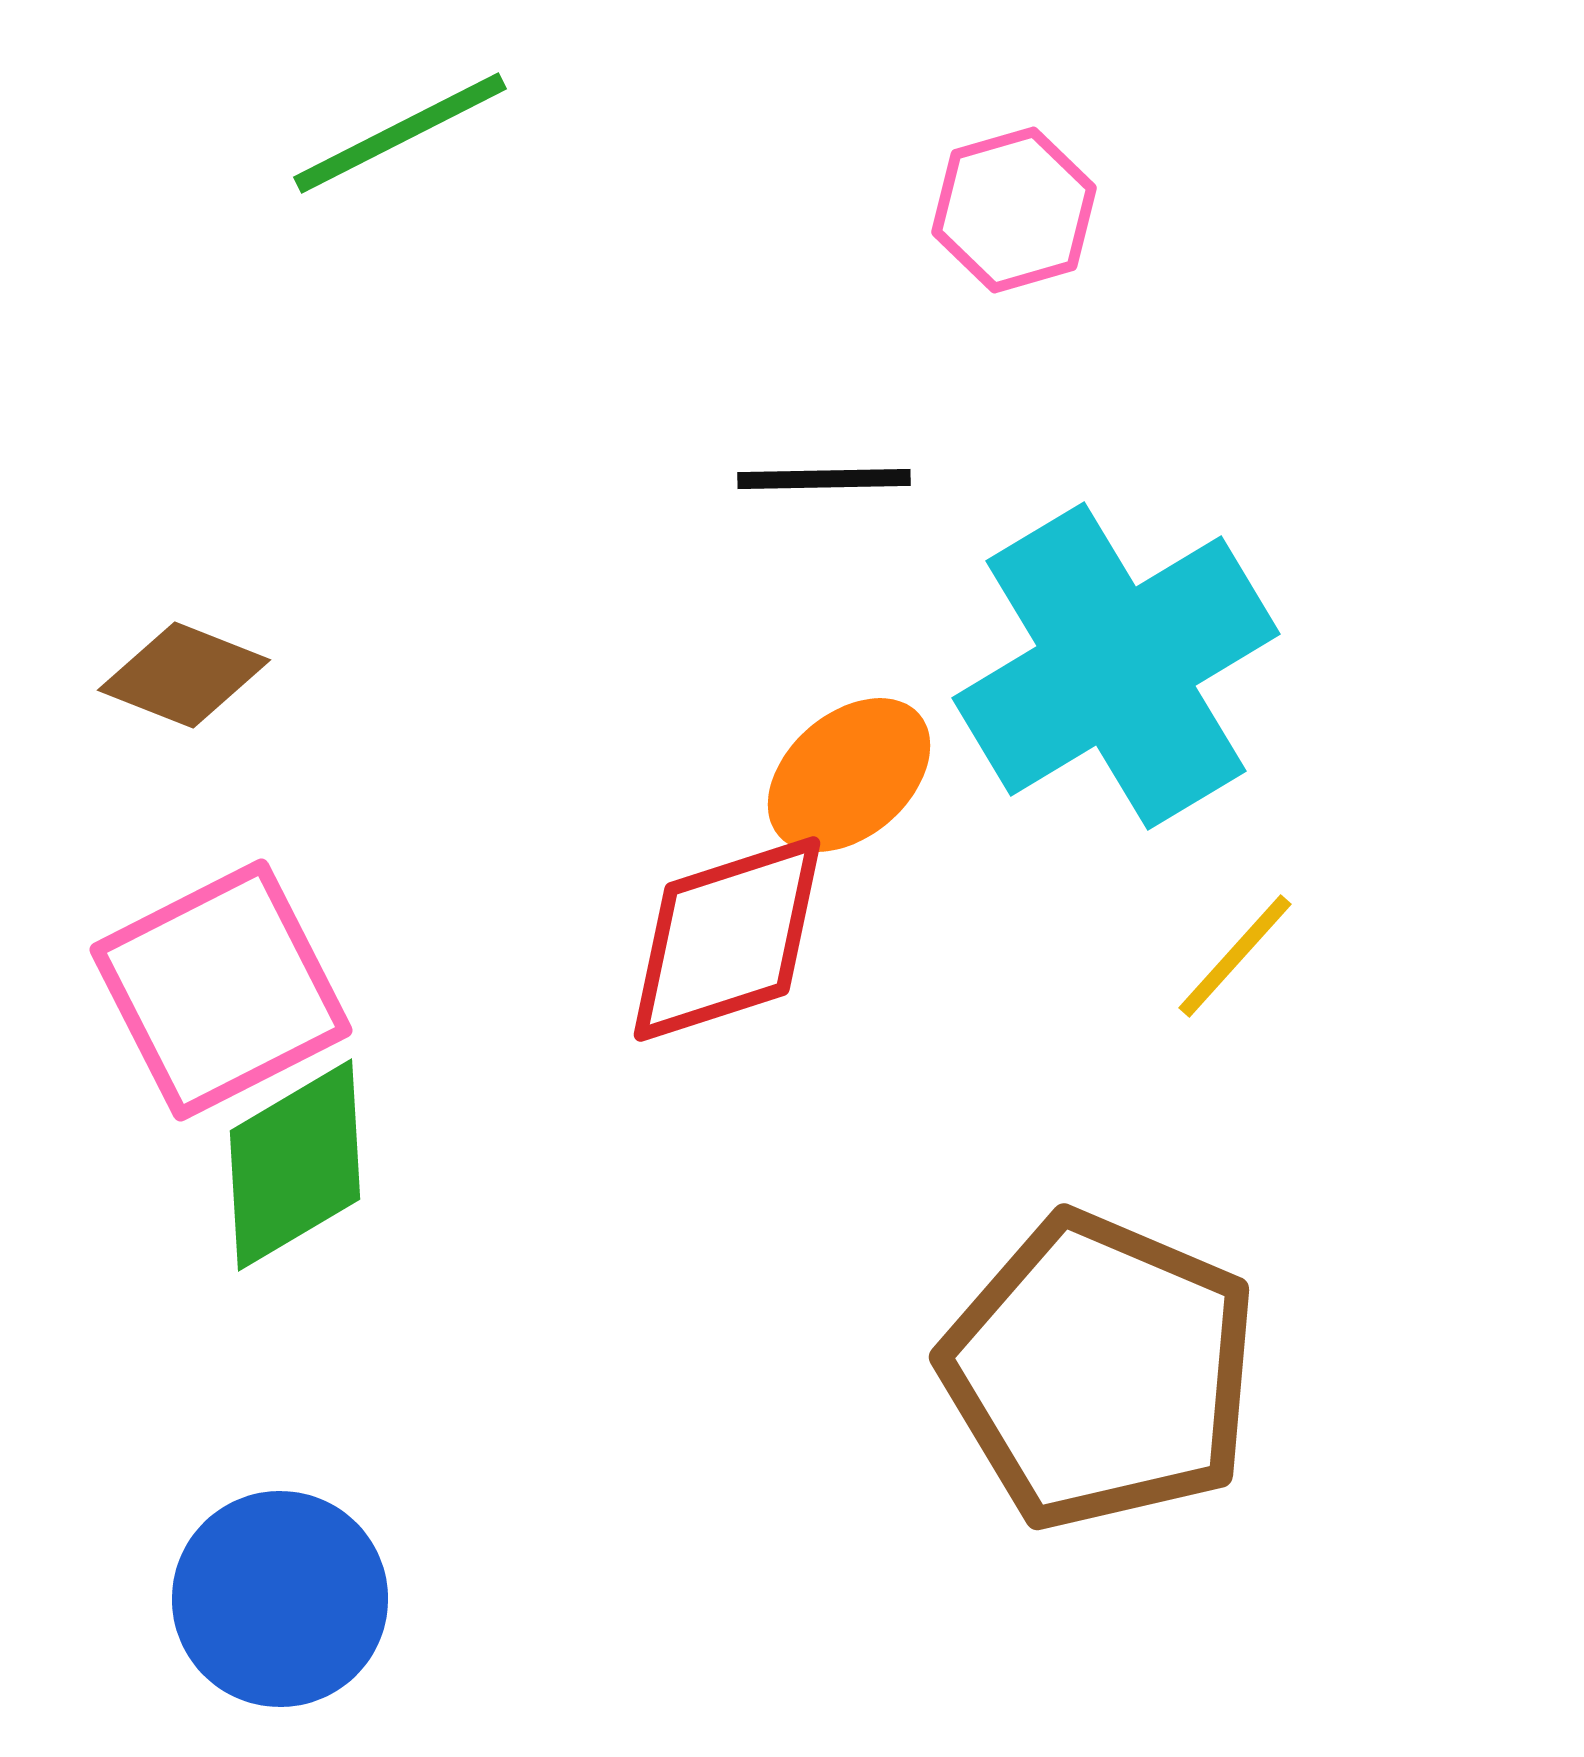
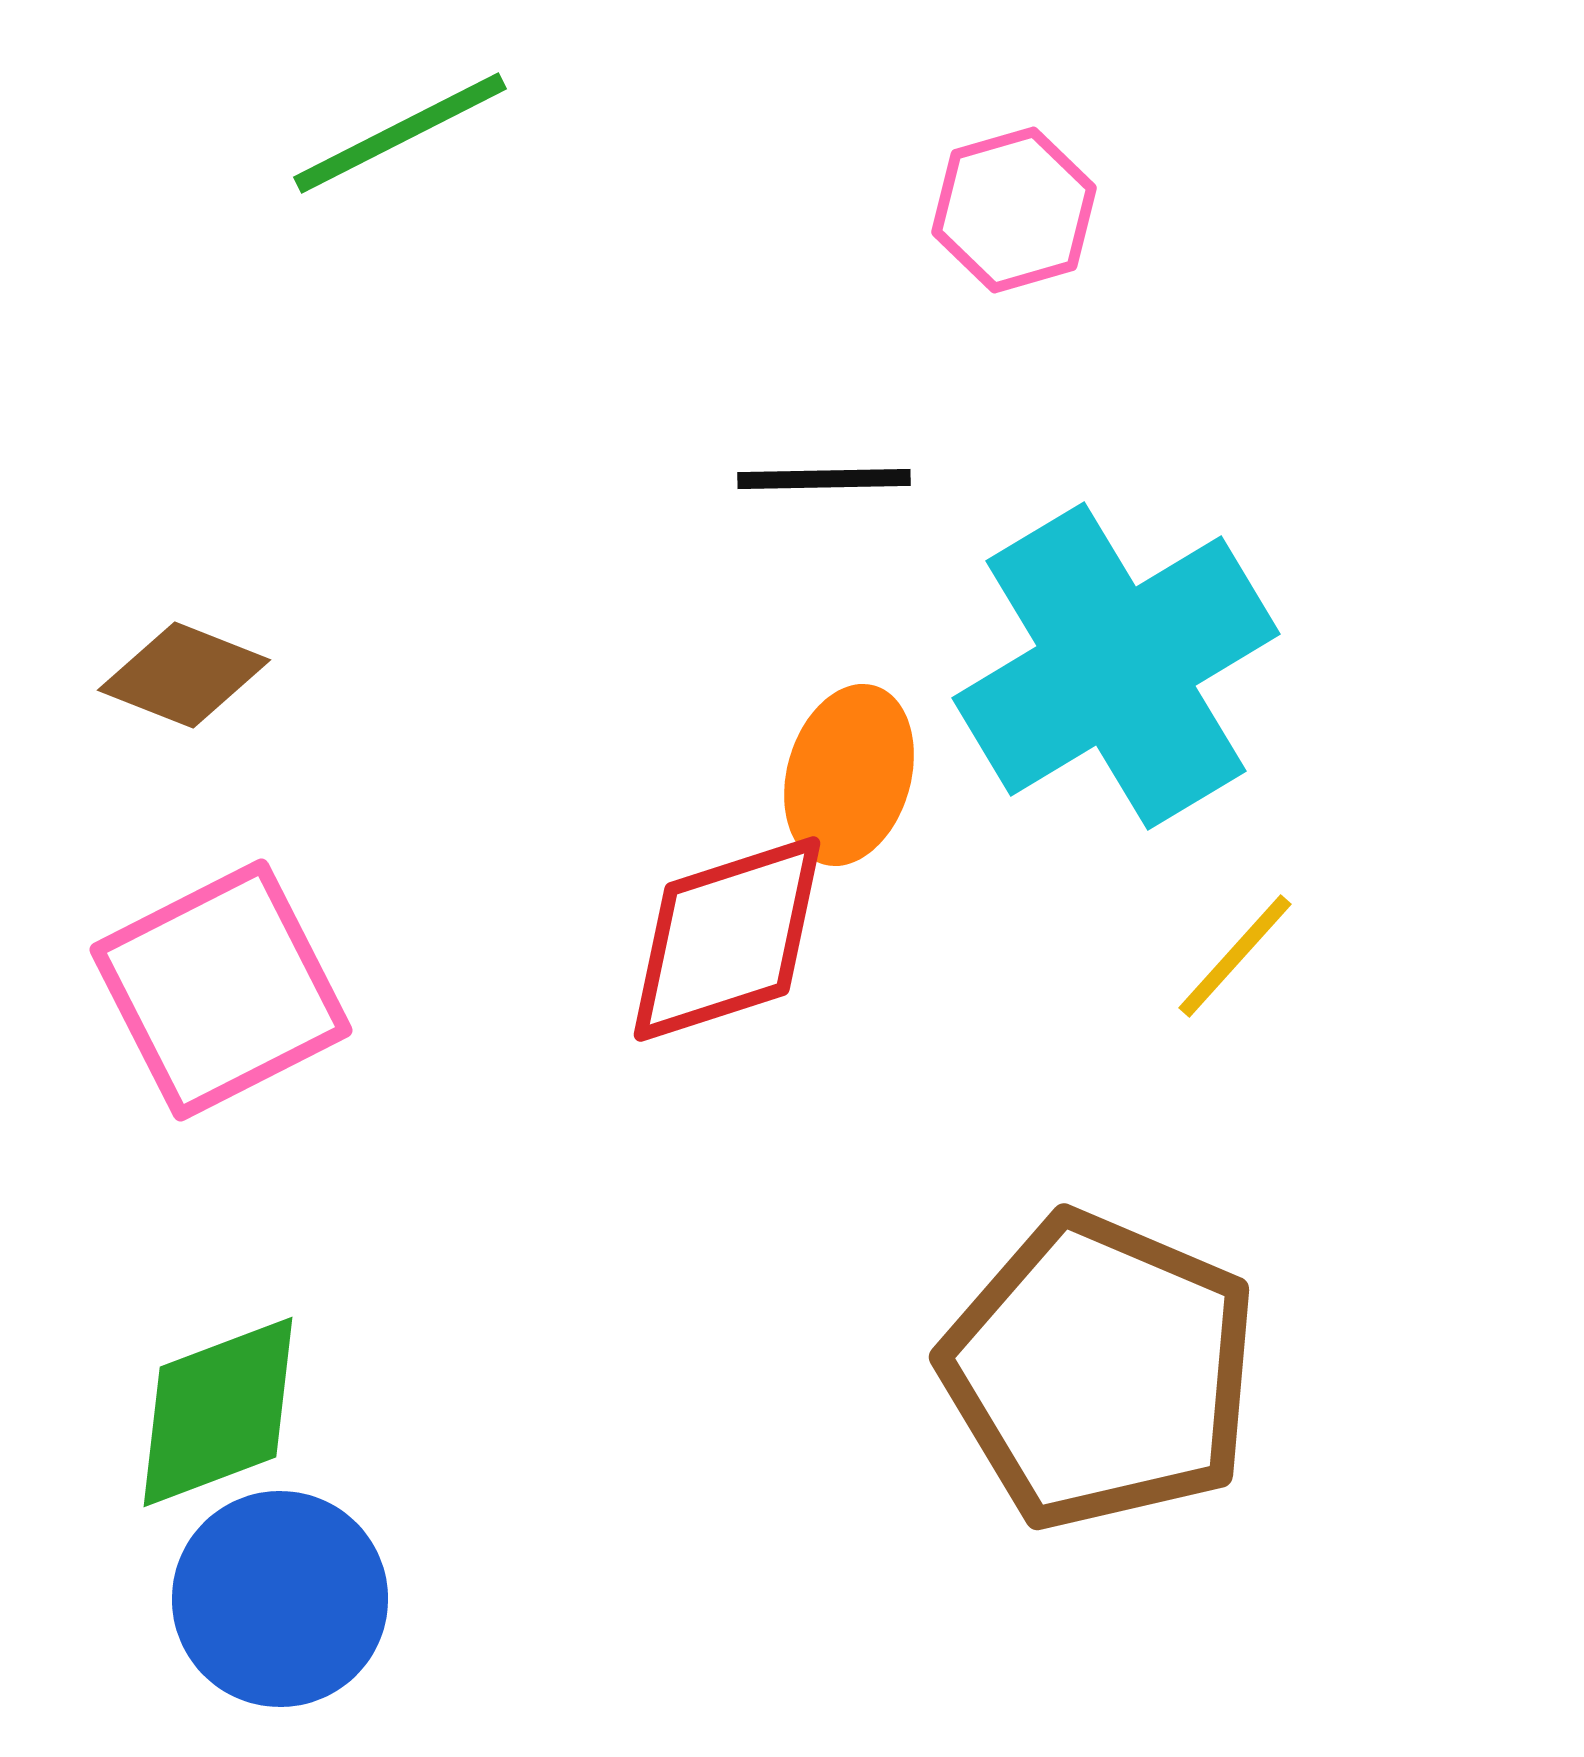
orange ellipse: rotated 33 degrees counterclockwise
green diamond: moved 77 px left, 247 px down; rotated 10 degrees clockwise
